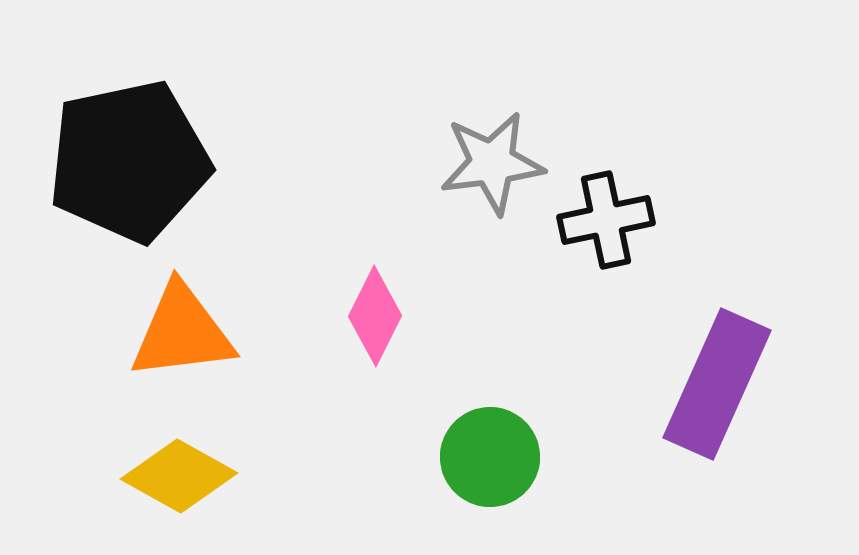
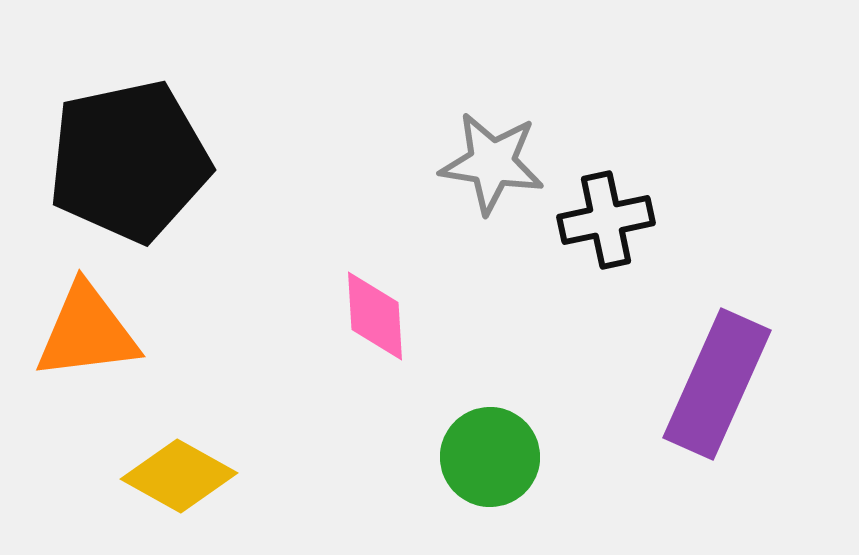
gray star: rotated 16 degrees clockwise
pink diamond: rotated 30 degrees counterclockwise
orange triangle: moved 95 px left
